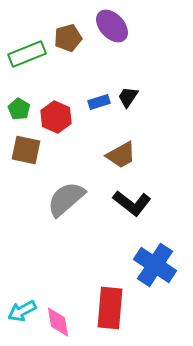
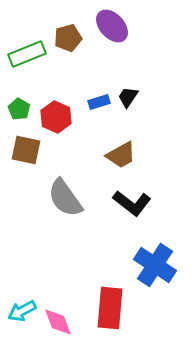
gray semicircle: moved 1 px left, 1 px up; rotated 84 degrees counterclockwise
pink diamond: rotated 12 degrees counterclockwise
